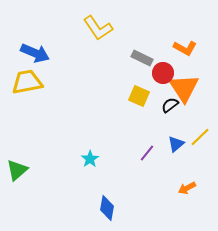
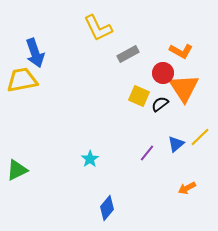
yellow L-shape: rotated 8 degrees clockwise
orange L-shape: moved 4 px left, 3 px down
blue arrow: rotated 48 degrees clockwise
gray rectangle: moved 14 px left, 4 px up; rotated 55 degrees counterclockwise
yellow trapezoid: moved 5 px left, 2 px up
black semicircle: moved 10 px left, 1 px up
green triangle: rotated 15 degrees clockwise
blue diamond: rotated 30 degrees clockwise
